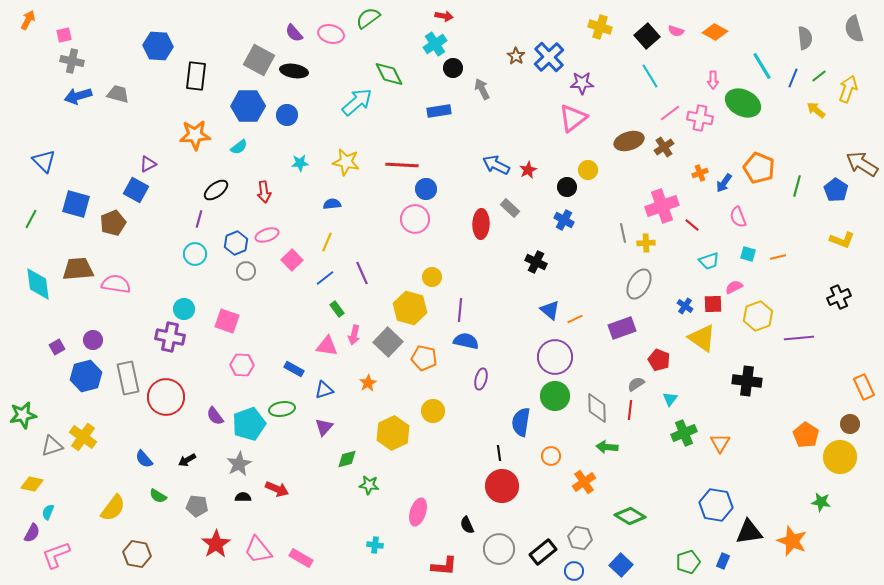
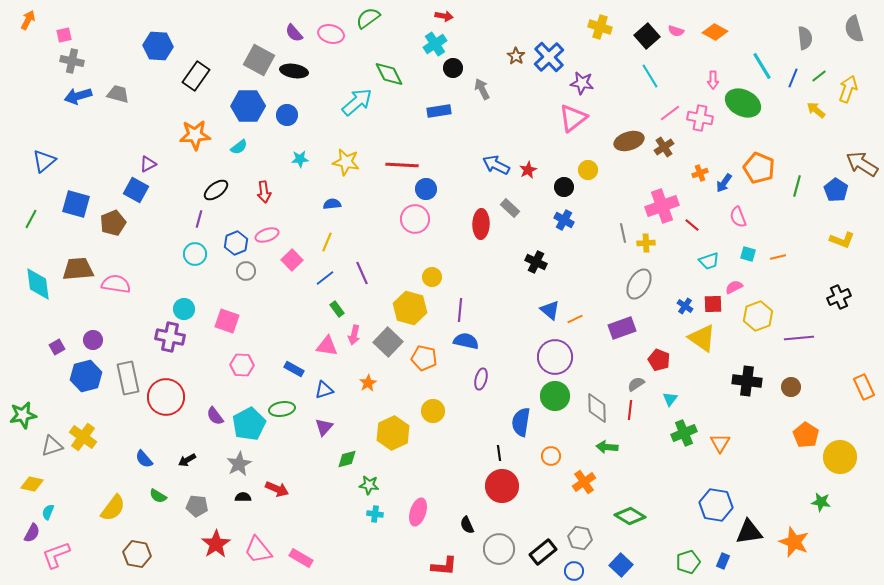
black rectangle at (196, 76): rotated 28 degrees clockwise
purple star at (582, 83): rotated 10 degrees clockwise
blue triangle at (44, 161): rotated 35 degrees clockwise
cyan star at (300, 163): moved 4 px up
black circle at (567, 187): moved 3 px left
cyan pentagon at (249, 424): rotated 8 degrees counterclockwise
brown circle at (850, 424): moved 59 px left, 37 px up
orange star at (792, 541): moved 2 px right, 1 px down
cyan cross at (375, 545): moved 31 px up
